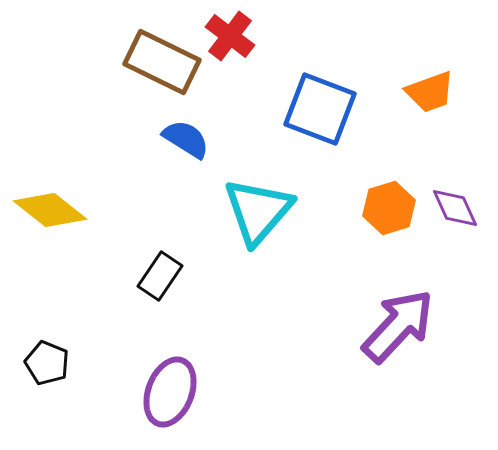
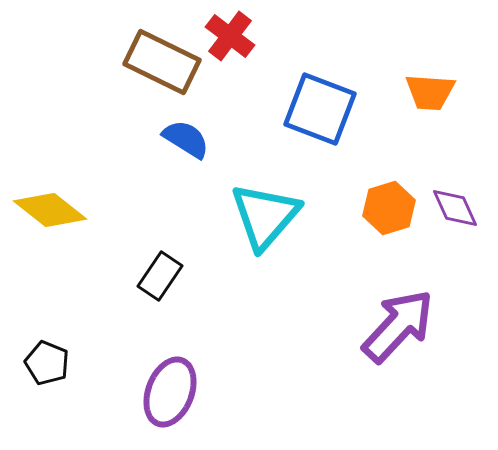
orange trapezoid: rotated 24 degrees clockwise
cyan triangle: moved 7 px right, 5 px down
